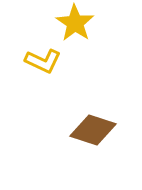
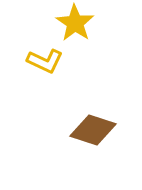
yellow L-shape: moved 2 px right
